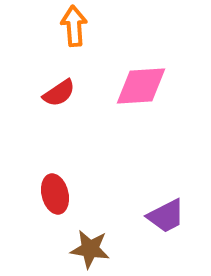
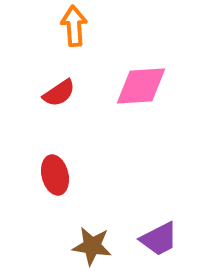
red ellipse: moved 19 px up
purple trapezoid: moved 7 px left, 23 px down
brown star: moved 2 px right, 3 px up
